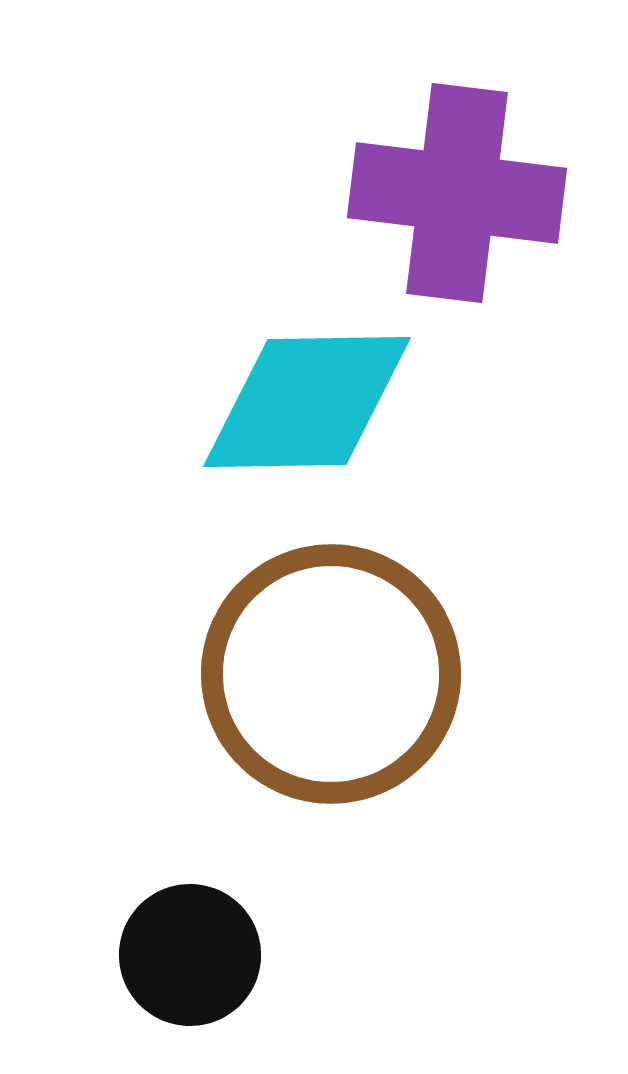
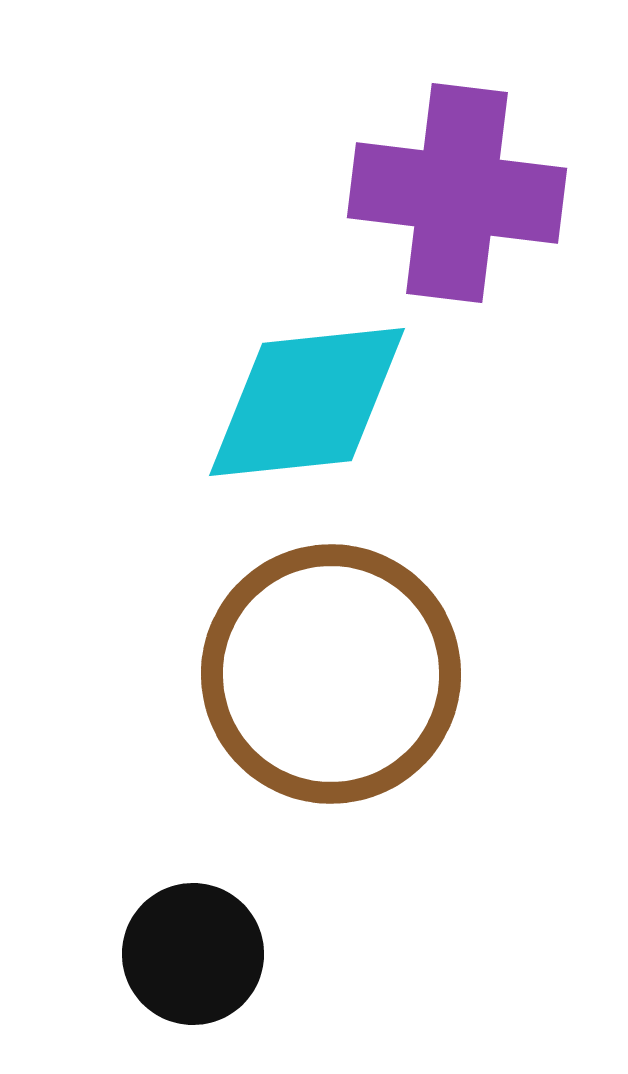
cyan diamond: rotated 5 degrees counterclockwise
black circle: moved 3 px right, 1 px up
